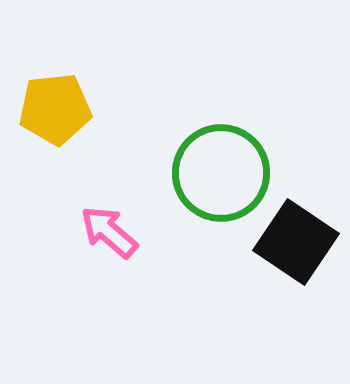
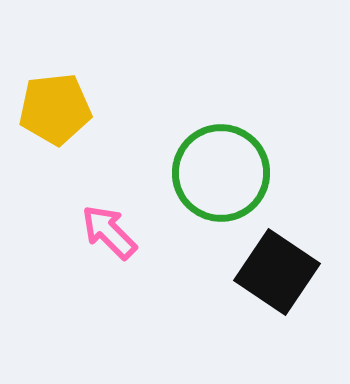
pink arrow: rotated 4 degrees clockwise
black square: moved 19 px left, 30 px down
